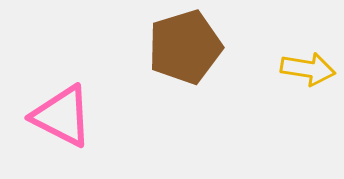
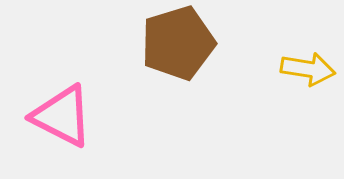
brown pentagon: moved 7 px left, 4 px up
